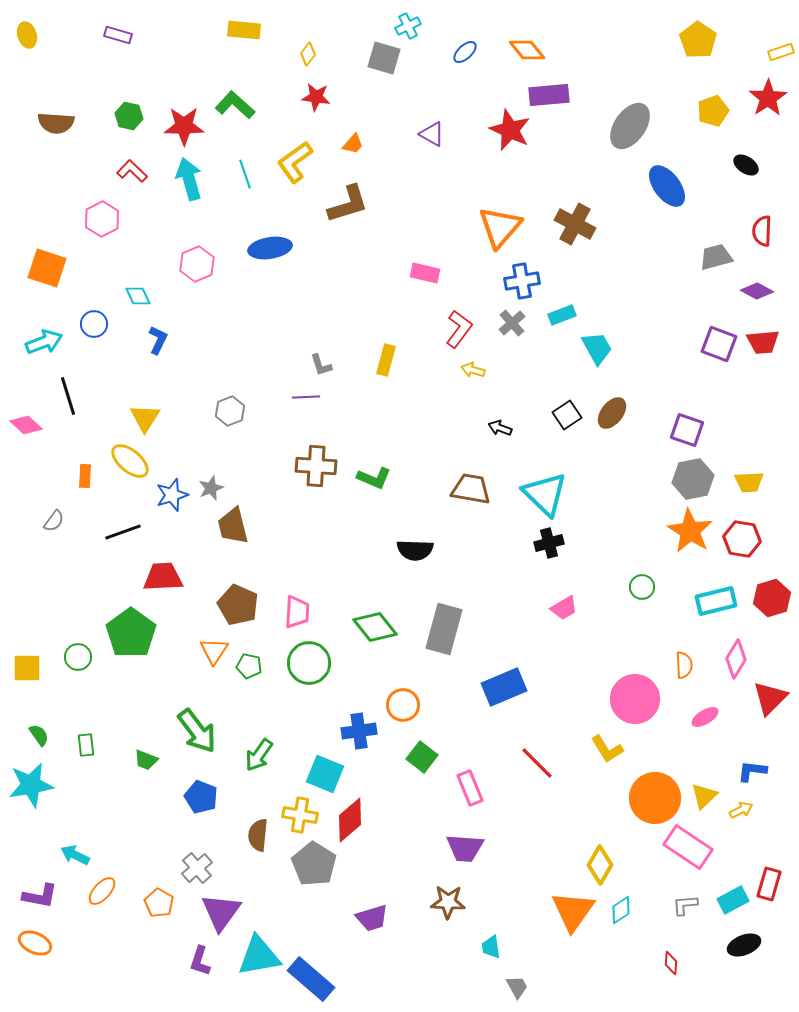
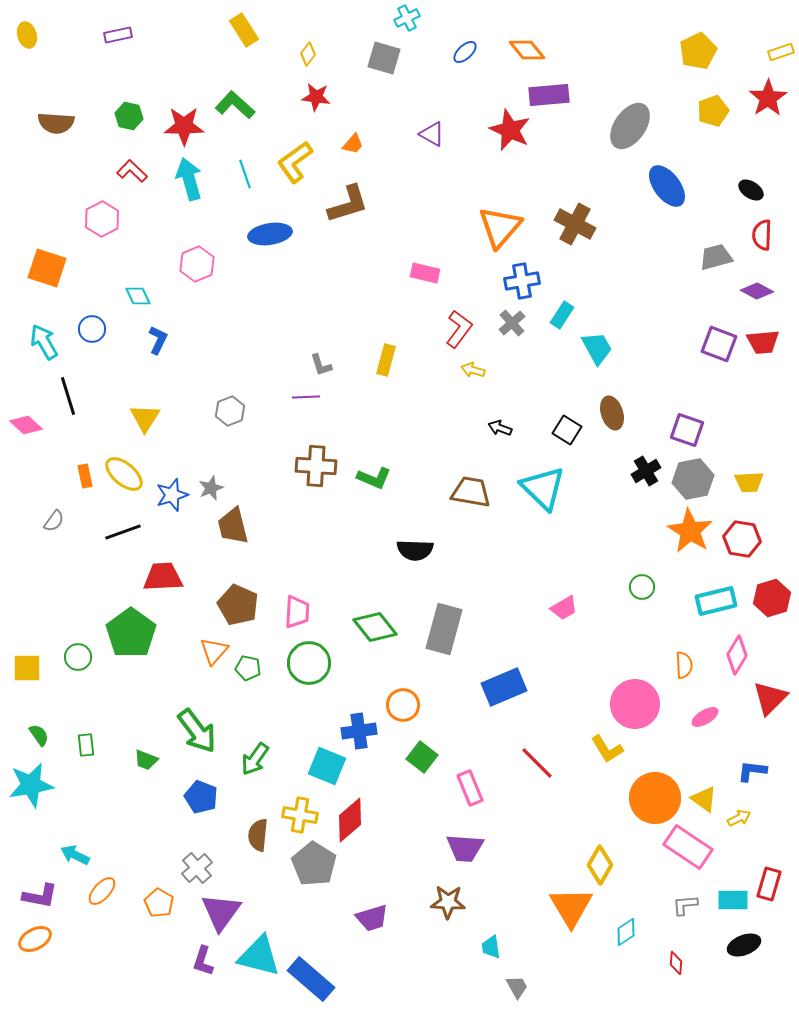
cyan cross at (408, 26): moved 1 px left, 8 px up
yellow rectangle at (244, 30): rotated 52 degrees clockwise
purple rectangle at (118, 35): rotated 28 degrees counterclockwise
yellow pentagon at (698, 40): moved 11 px down; rotated 12 degrees clockwise
black ellipse at (746, 165): moved 5 px right, 25 px down
red semicircle at (762, 231): moved 4 px down
blue ellipse at (270, 248): moved 14 px up
cyan rectangle at (562, 315): rotated 36 degrees counterclockwise
blue circle at (94, 324): moved 2 px left, 5 px down
cyan arrow at (44, 342): rotated 99 degrees counterclockwise
brown ellipse at (612, 413): rotated 56 degrees counterclockwise
black square at (567, 415): moved 15 px down; rotated 24 degrees counterclockwise
yellow ellipse at (130, 461): moved 6 px left, 13 px down
orange rectangle at (85, 476): rotated 15 degrees counterclockwise
brown trapezoid at (471, 489): moved 3 px down
cyan triangle at (545, 494): moved 2 px left, 6 px up
black cross at (549, 543): moved 97 px right, 72 px up; rotated 16 degrees counterclockwise
orange triangle at (214, 651): rotated 8 degrees clockwise
pink diamond at (736, 659): moved 1 px right, 4 px up
green pentagon at (249, 666): moved 1 px left, 2 px down
pink circle at (635, 699): moved 5 px down
green arrow at (259, 755): moved 4 px left, 4 px down
cyan square at (325, 774): moved 2 px right, 8 px up
yellow triangle at (704, 796): moved 3 px down; rotated 40 degrees counterclockwise
yellow arrow at (741, 810): moved 2 px left, 8 px down
cyan rectangle at (733, 900): rotated 28 degrees clockwise
cyan diamond at (621, 910): moved 5 px right, 22 px down
orange triangle at (573, 911): moved 2 px left, 4 px up; rotated 6 degrees counterclockwise
orange ellipse at (35, 943): moved 4 px up; rotated 52 degrees counterclockwise
cyan triangle at (259, 956): rotated 24 degrees clockwise
purple L-shape at (200, 961): moved 3 px right
red diamond at (671, 963): moved 5 px right
